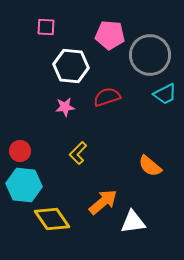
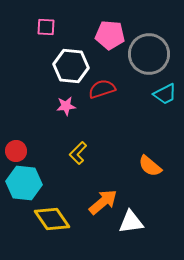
gray circle: moved 1 px left, 1 px up
red semicircle: moved 5 px left, 8 px up
pink star: moved 1 px right, 1 px up
red circle: moved 4 px left
cyan hexagon: moved 2 px up
white triangle: moved 2 px left
